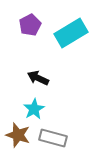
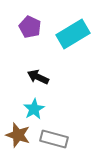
purple pentagon: moved 2 px down; rotated 20 degrees counterclockwise
cyan rectangle: moved 2 px right, 1 px down
black arrow: moved 1 px up
gray rectangle: moved 1 px right, 1 px down
